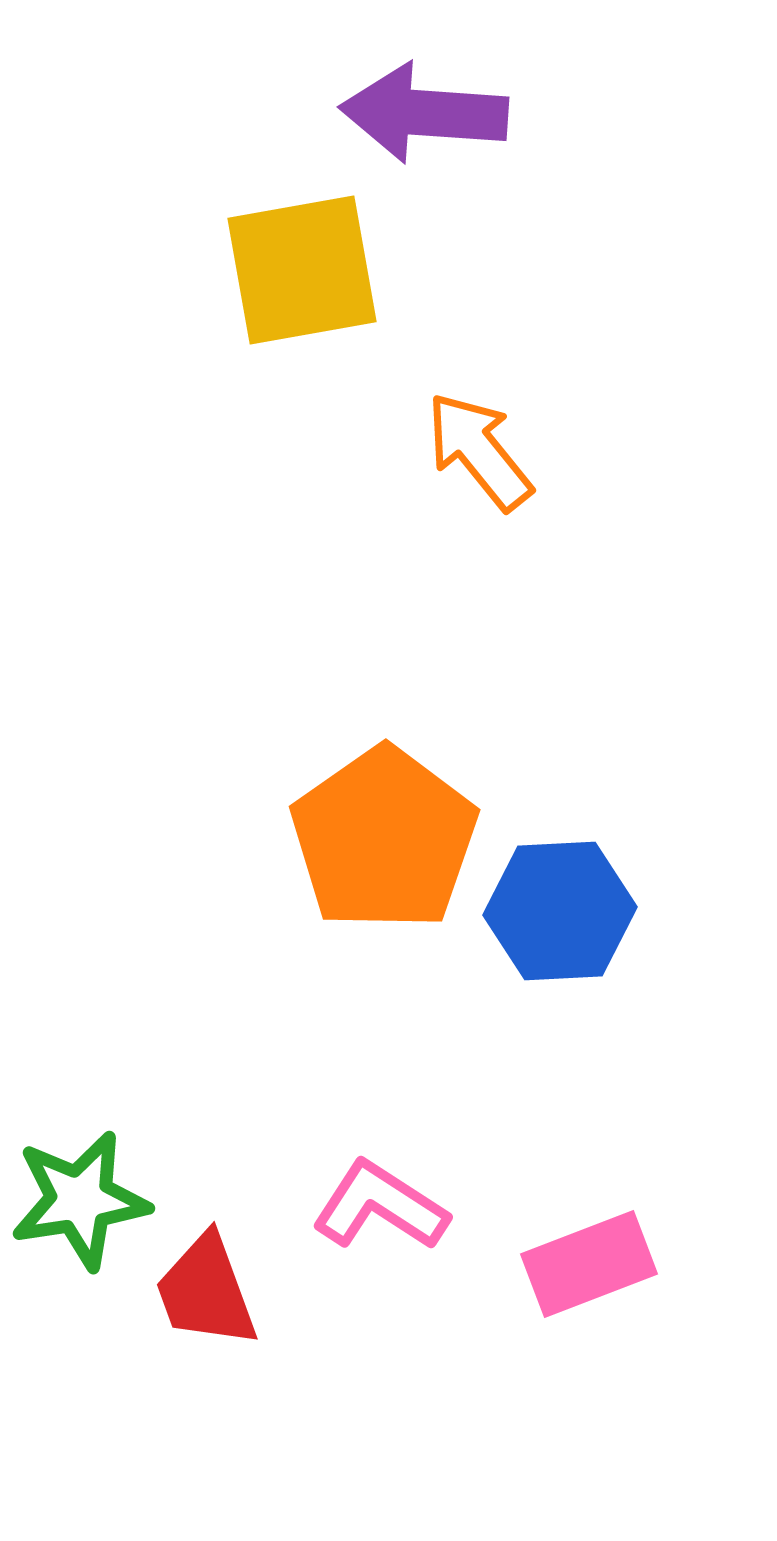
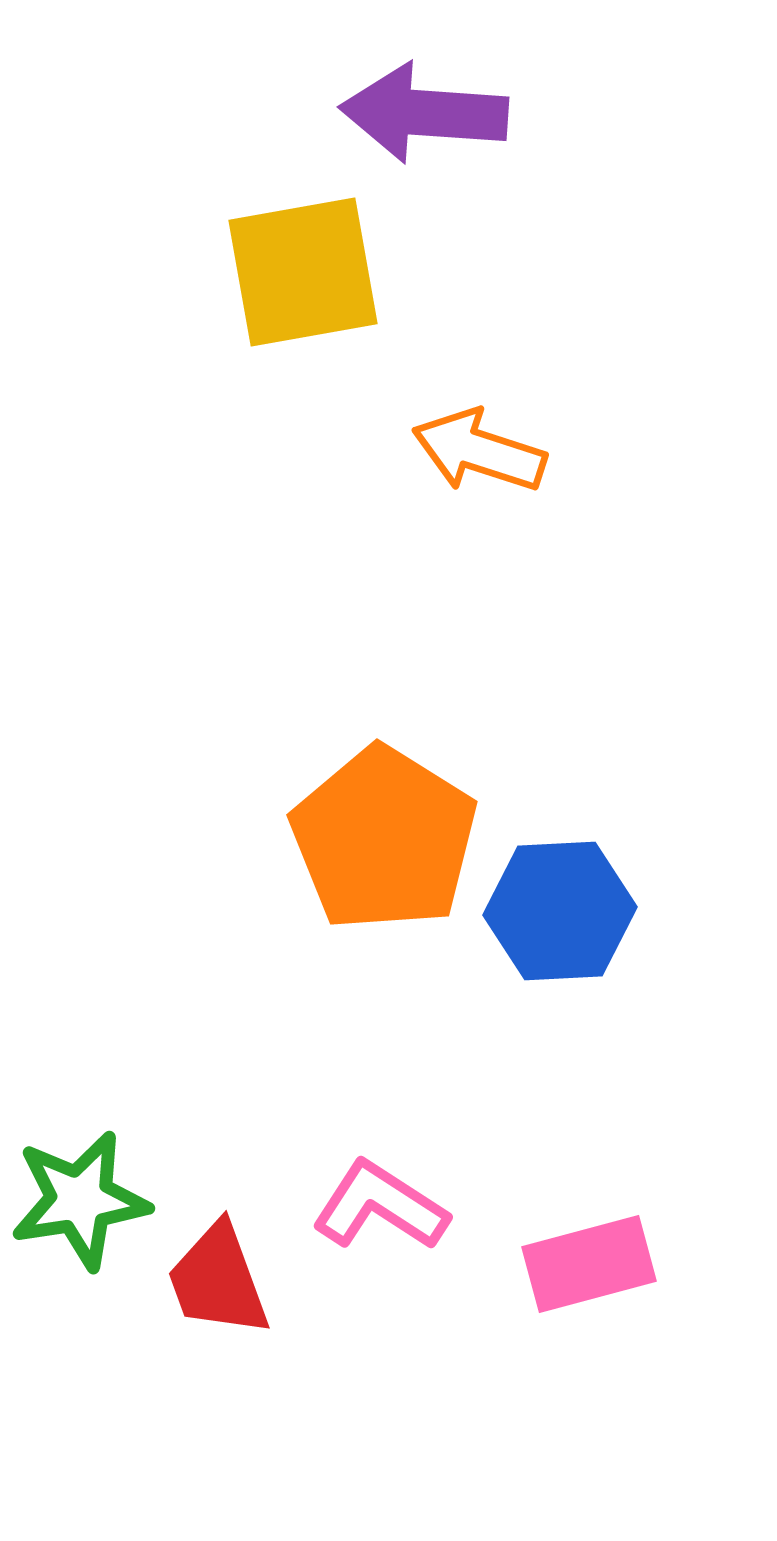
yellow square: moved 1 px right, 2 px down
orange arrow: rotated 33 degrees counterclockwise
orange pentagon: rotated 5 degrees counterclockwise
pink rectangle: rotated 6 degrees clockwise
red trapezoid: moved 12 px right, 11 px up
